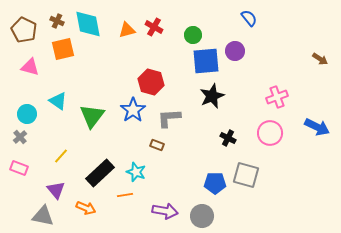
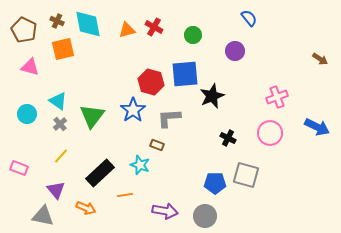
blue square: moved 21 px left, 13 px down
gray cross: moved 40 px right, 13 px up
cyan star: moved 4 px right, 7 px up
gray circle: moved 3 px right
